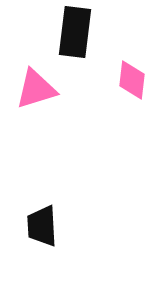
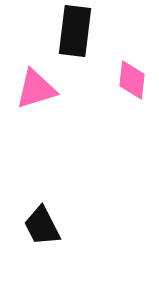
black rectangle: moved 1 px up
black trapezoid: rotated 24 degrees counterclockwise
